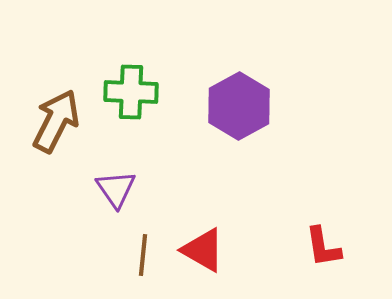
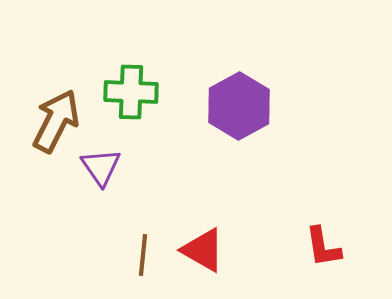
purple triangle: moved 15 px left, 22 px up
